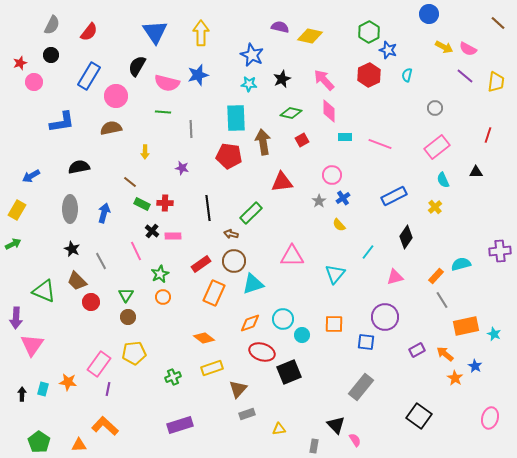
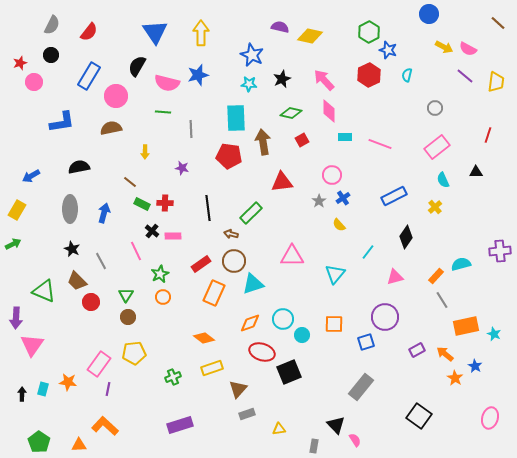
blue square at (366, 342): rotated 24 degrees counterclockwise
